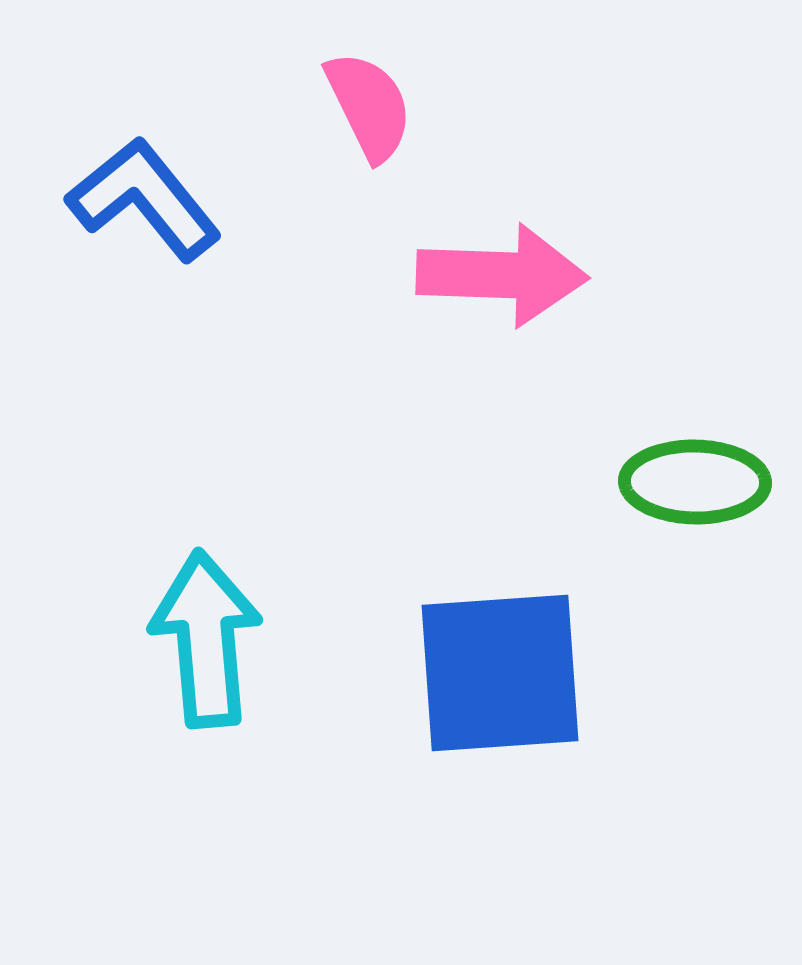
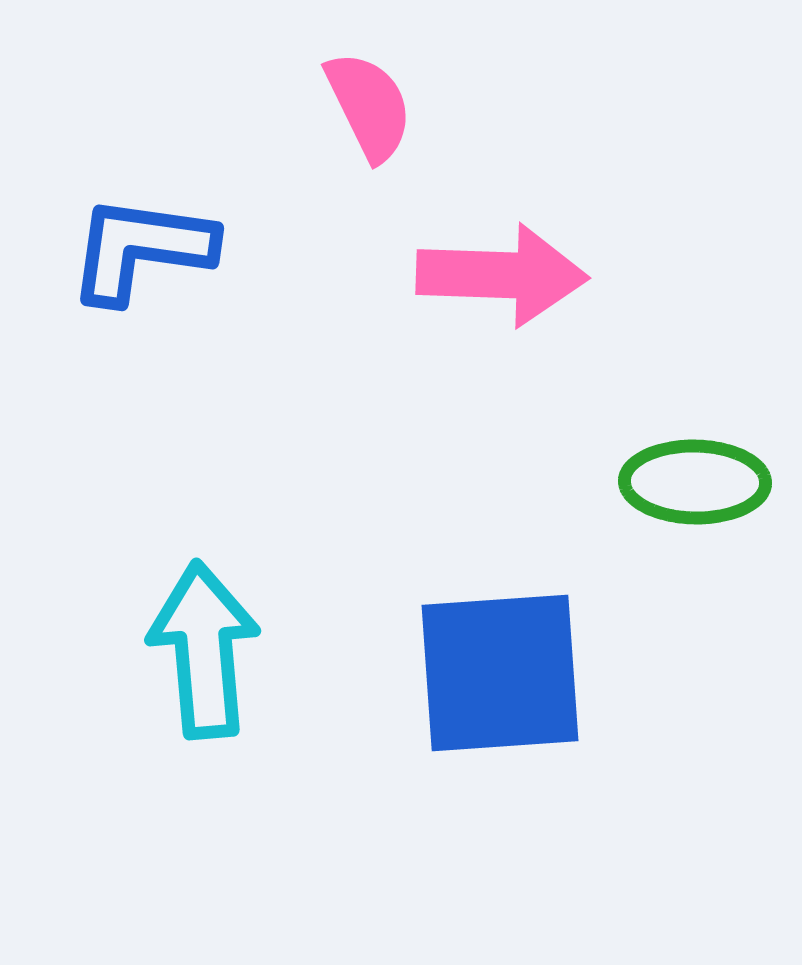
blue L-shape: moved 3 px left, 50 px down; rotated 43 degrees counterclockwise
cyan arrow: moved 2 px left, 11 px down
